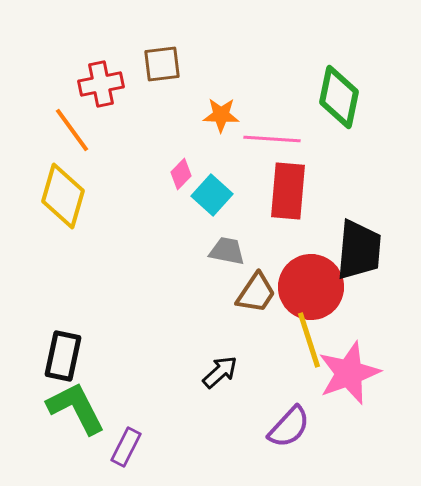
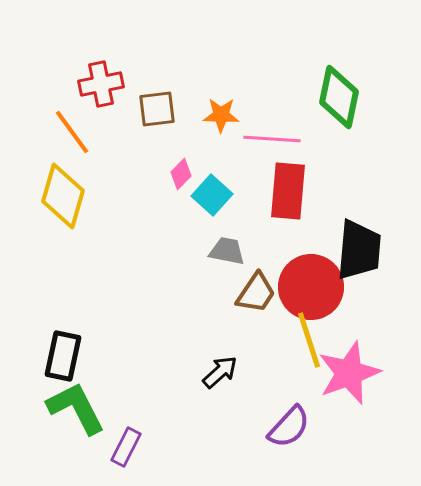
brown square: moved 5 px left, 45 px down
orange line: moved 2 px down
